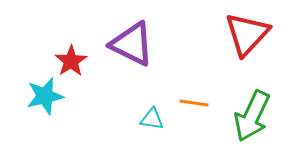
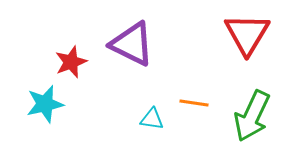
red triangle: rotated 12 degrees counterclockwise
red star: moved 1 px down; rotated 12 degrees clockwise
cyan star: moved 8 px down
